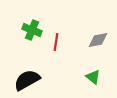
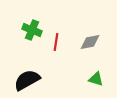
gray diamond: moved 8 px left, 2 px down
green triangle: moved 3 px right, 2 px down; rotated 21 degrees counterclockwise
